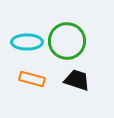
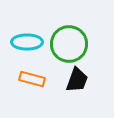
green circle: moved 2 px right, 3 px down
black trapezoid: rotated 92 degrees clockwise
